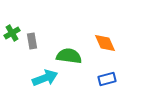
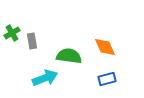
orange diamond: moved 4 px down
